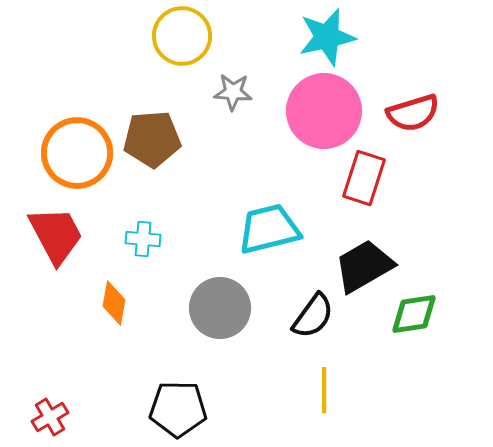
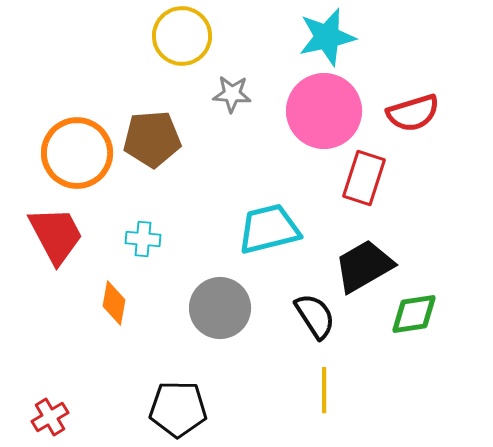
gray star: moved 1 px left, 2 px down
black semicircle: moved 2 px right; rotated 69 degrees counterclockwise
